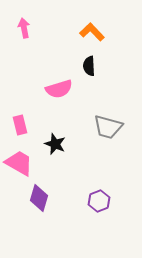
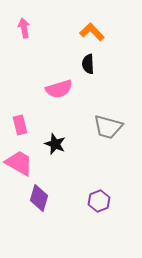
black semicircle: moved 1 px left, 2 px up
